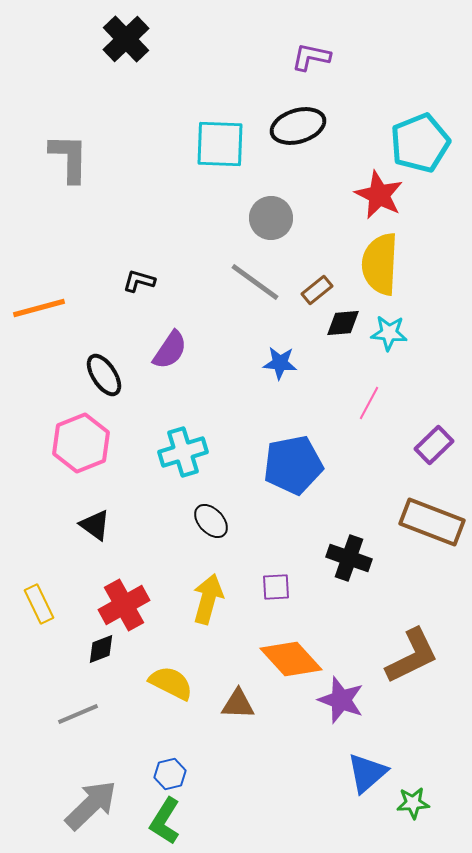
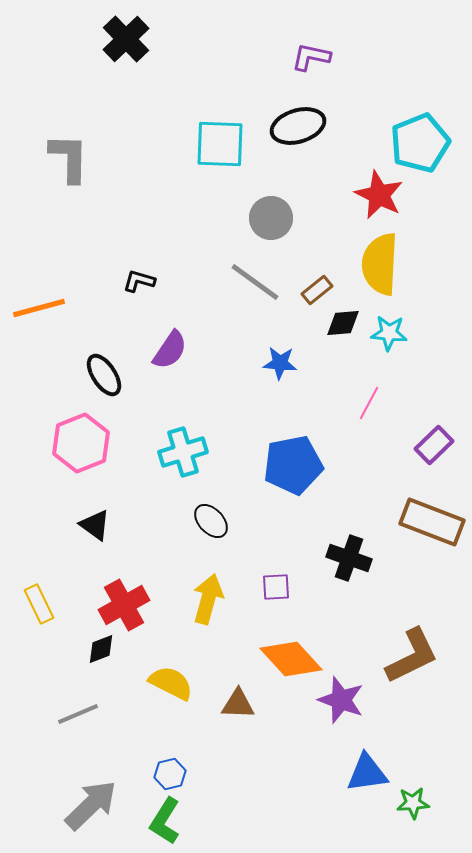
blue triangle at (367, 773): rotated 33 degrees clockwise
